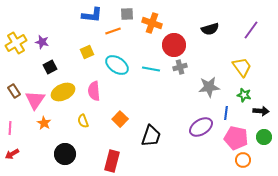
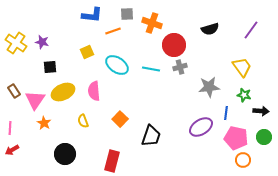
yellow cross: rotated 25 degrees counterclockwise
black square: rotated 24 degrees clockwise
red arrow: moved 4 px up
